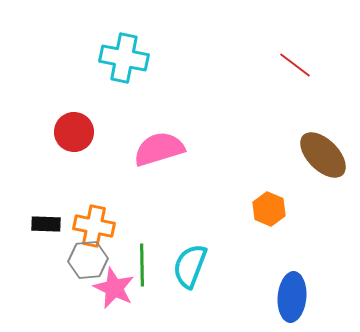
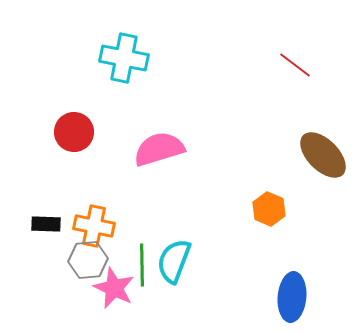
cyan semicircle: moved 16 px left, 5 px up
